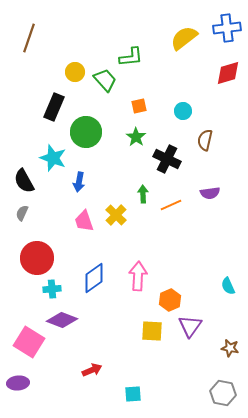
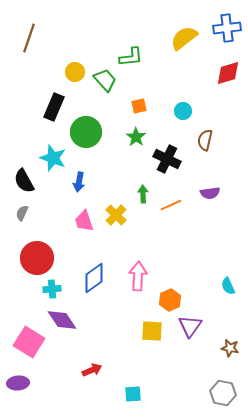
purple diamond: rotated 36 degrees clockwise
